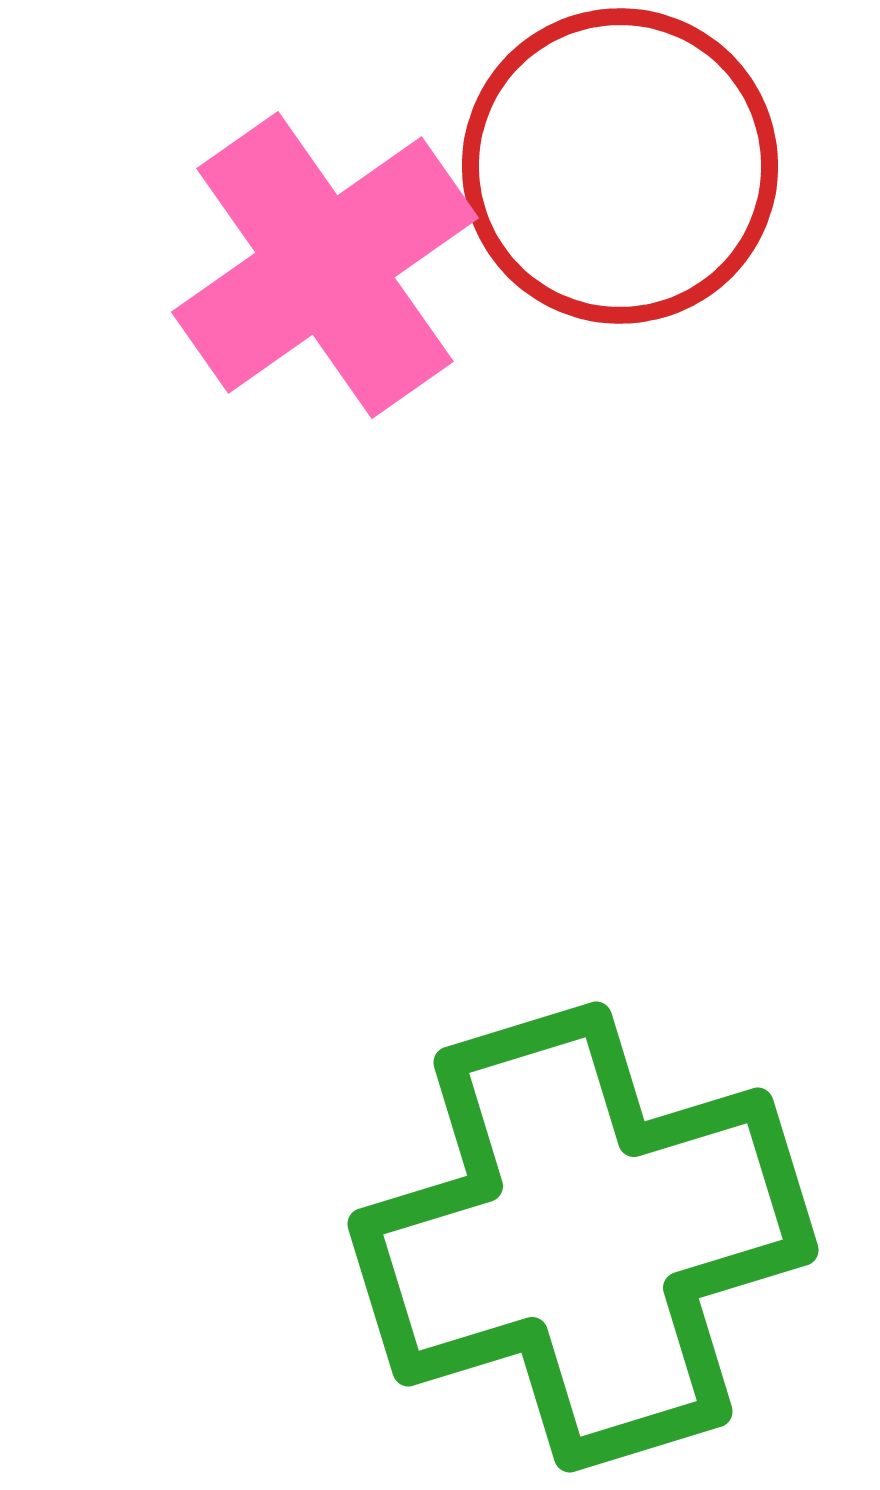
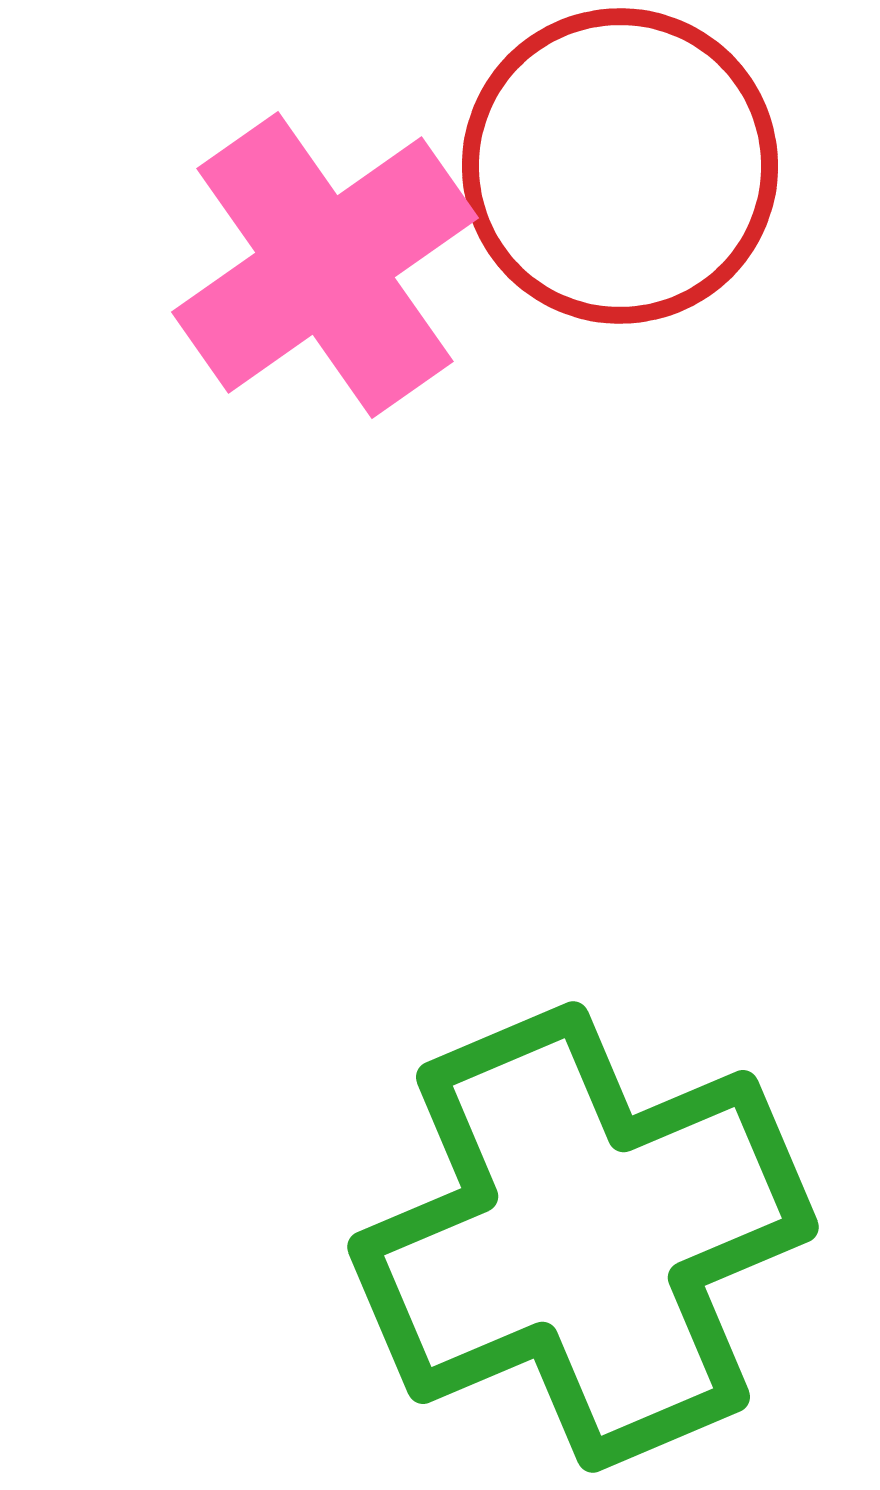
green cross: rotated 6 degrees counterclockwise
